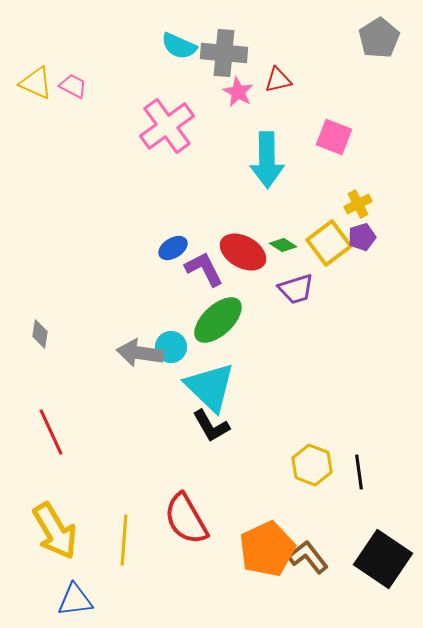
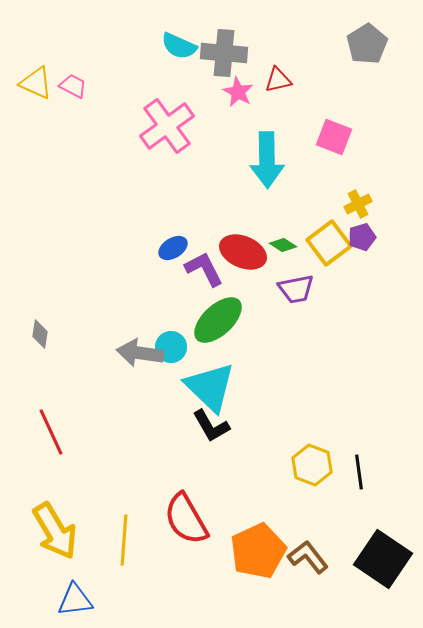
gray pentagon: moved 12 px left, 6 px down
red ellipse: rotated 6 degrees counterclockwise
purple trapezoid: rotated 6 degrees clockwise
orange pentagon: moved 9 px left, 2 px down
